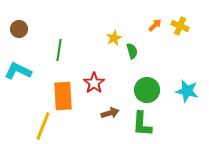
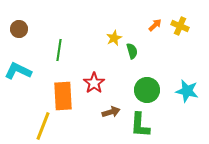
brown arrow: moved 1 px right, 1 px up
green L-shape: moved 2 px left, 1 px down
